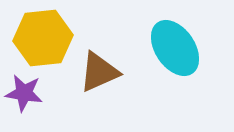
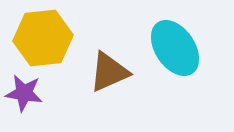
brown triangle: moved 10 px right
